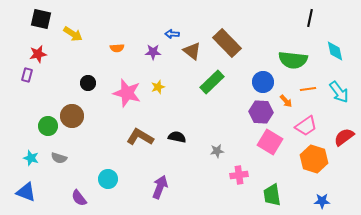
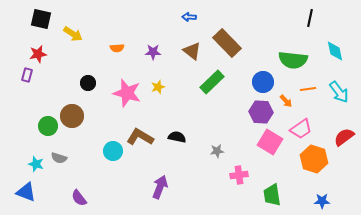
blue arrow: moved 17 px right, 17 px up
pink trapezoid: moved 5 px left, 3 px down
cyan star: moved 5 px right, 6 px down
cyan circle: moved 5 px right, 28 px up
